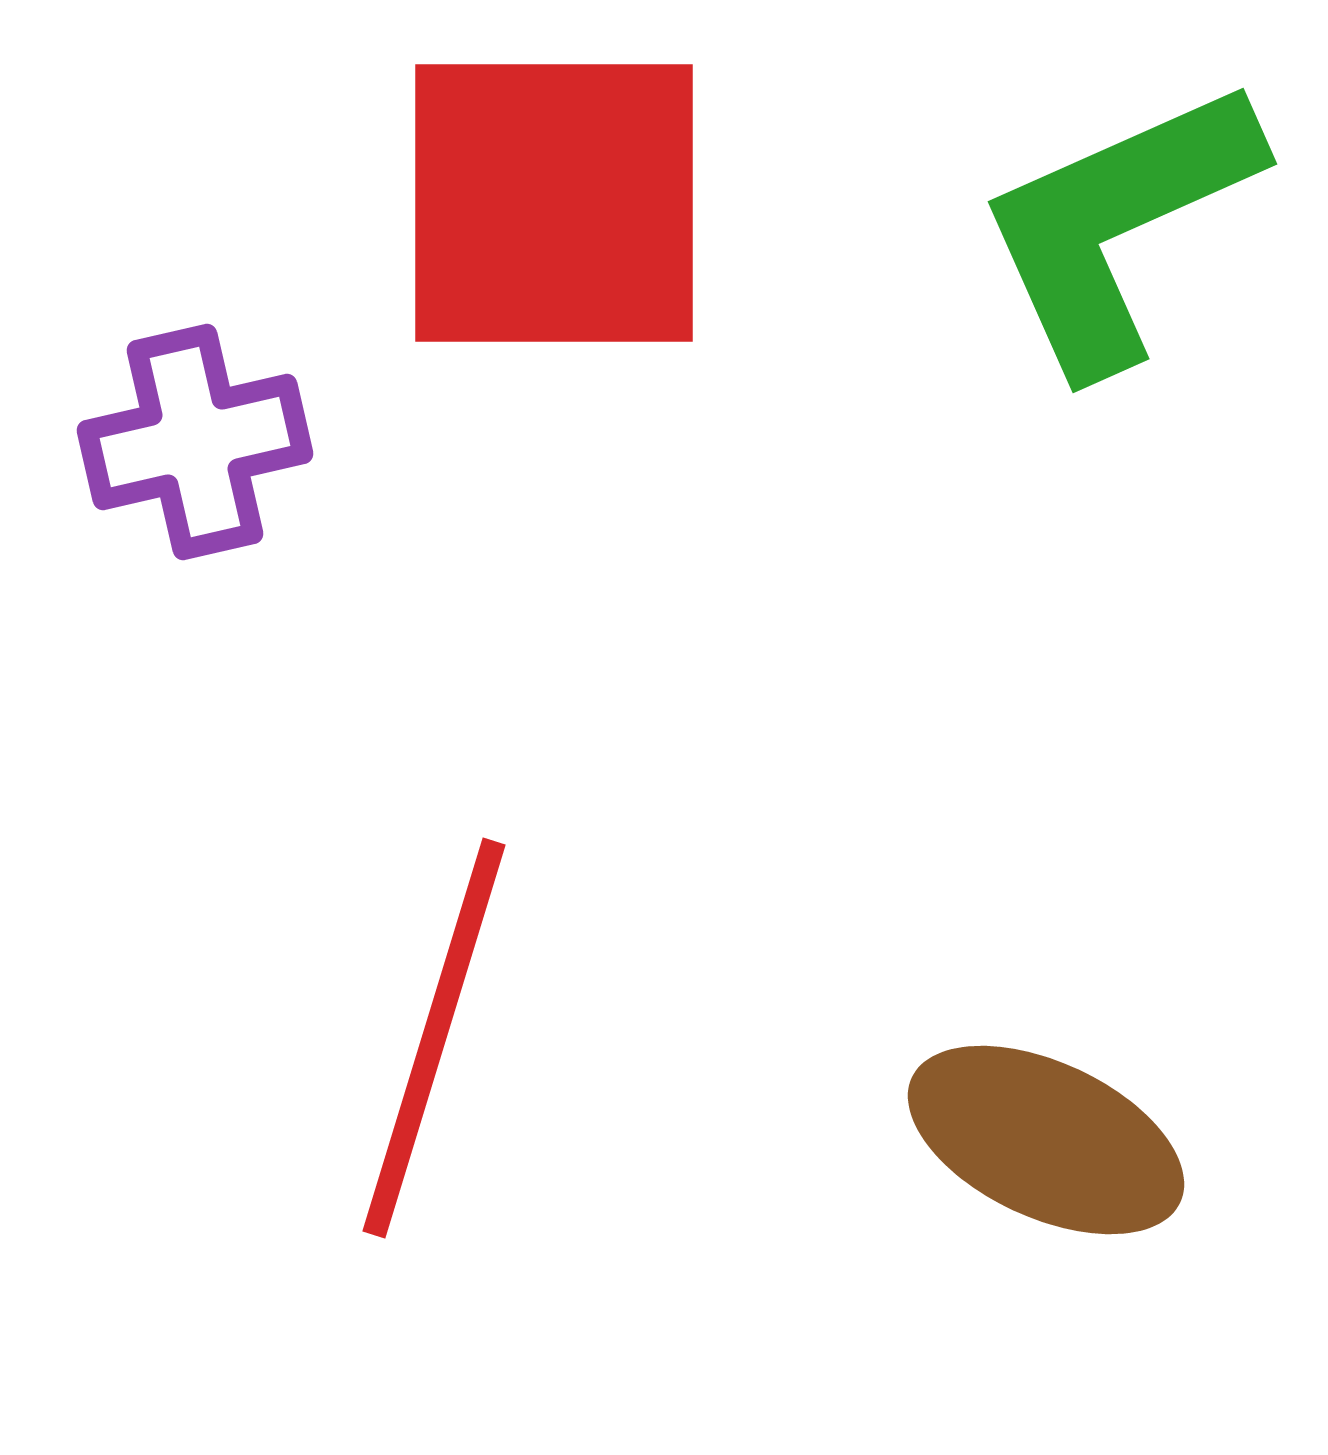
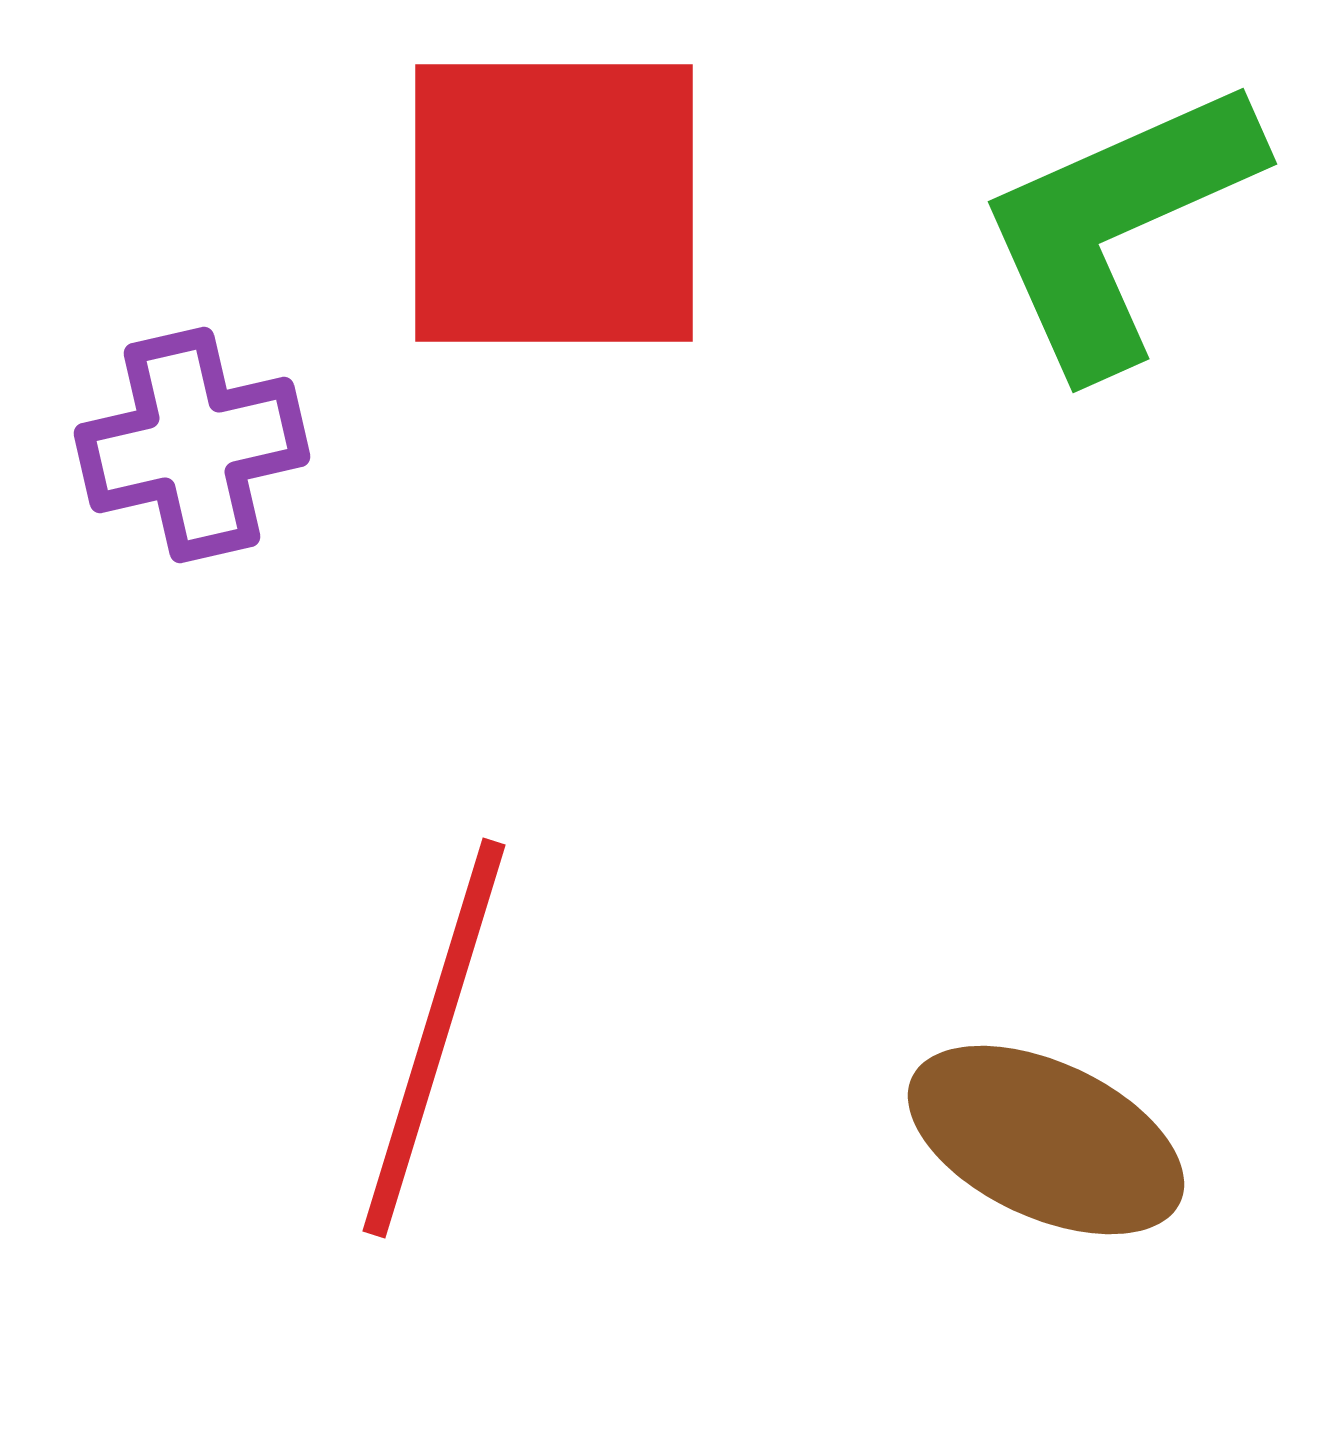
purple cross: moved 3 px left, 3 px down
